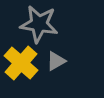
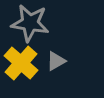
gray star: moved 9 px left, 1 px up
